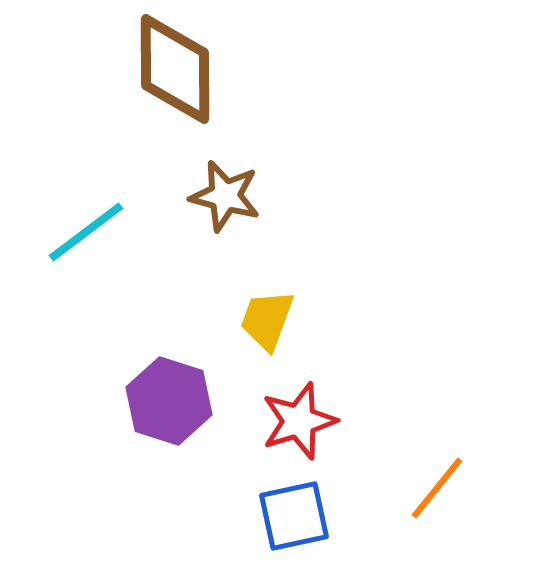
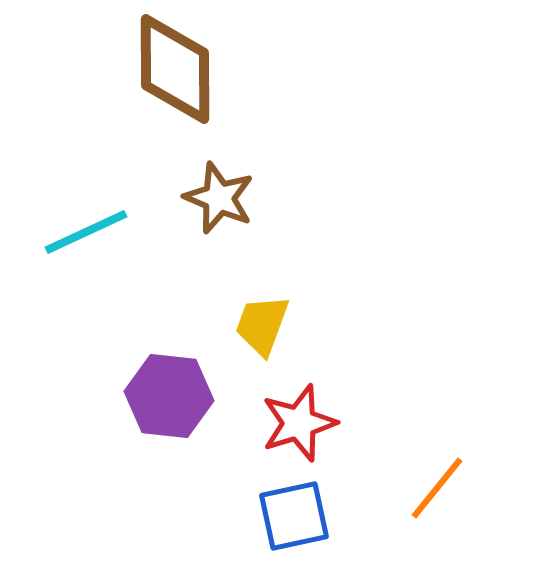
brown star: moved 6 px left, 2 px down; rotated 8 degrees clockwise
cyan line: rotated 12 degrees clockwise
yellow trapezoid: moved 5 px left, 5 px down
purple hexagon: moved 5 px up; rotated 12 degrees counterclockwise
red star: moved 2 px down
